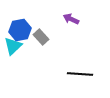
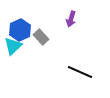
purple arrow: rotated 98 degrees counterclockwise
blue hexagon: rotated 15 degrees counterclockwise
black line: moved 2 px up; rotated 20 degrees clockwise
